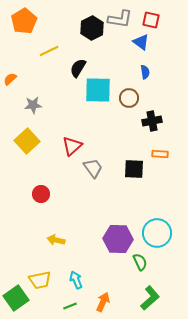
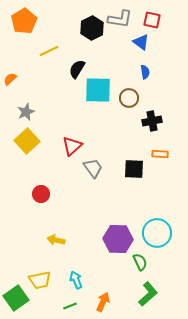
red square: moved 1 px right
black semicircle: moved 1 px left, 1 px down
gray star: moved 7 px left, 7 px down; rotated 18 degrees counterclockwise
green L-shape: moved 2 px left, 4 px up
